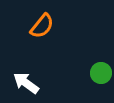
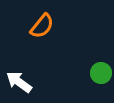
white arrow: moved 7 px left, 1 px up
